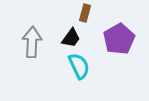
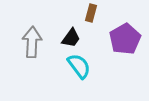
brown rectangle: moved 6 px right
purple pentagon: moved 6 px right
cyan semicircle: rotated 12 degrees counterclockwise
